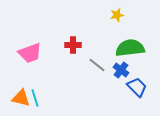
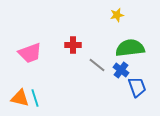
blue trapezoid: rotated 25 degrees clockwise
orange triangle: moved 1 px left
